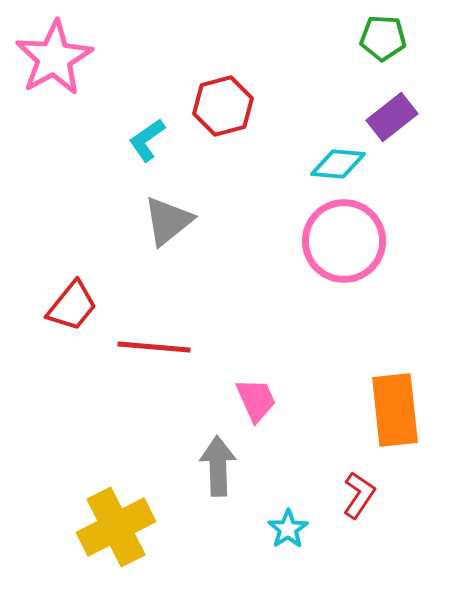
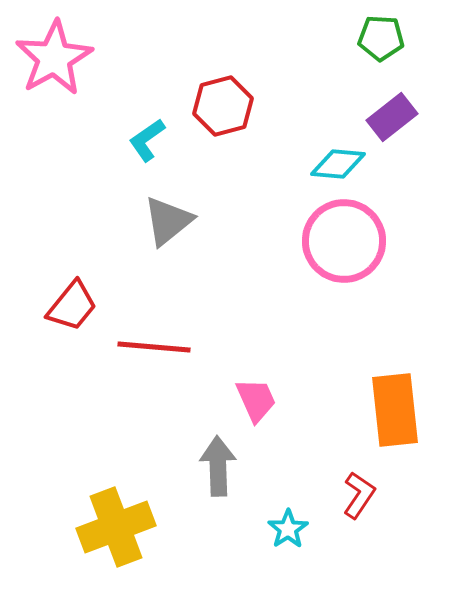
green pentagon: moved 2 px left
yellow cross: rotated 6 degrees clockwise
